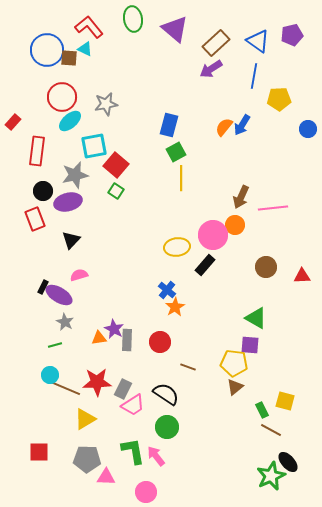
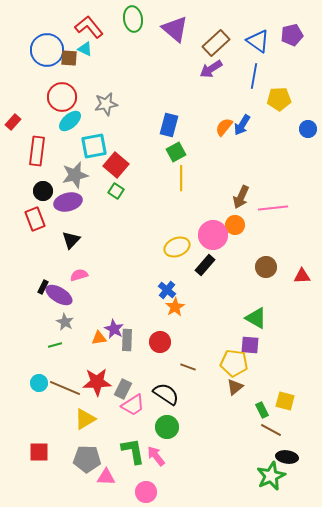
yellow ellipse at (177, 247): rotated 15 degrees counterclockwise
cyan circle at (50, 375): moved 11 px left, 8 px down
black ellipse at (288, 462): moved 1 px left, 5 px up; rotated 40 degrees counterclockwise
